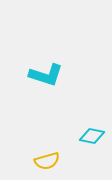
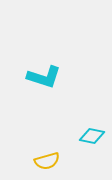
cyan L-shape: moved 2 px left, 2 px down
